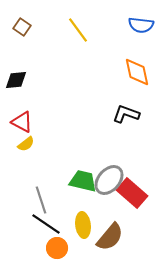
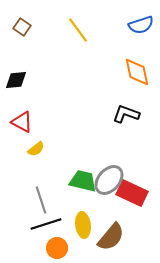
blue semicircle: rotated 25 degrees counterclockwise
yellow semicircle: moved 10 px right, 5 px down
red rectangle: rotated 16 degrees counterclockwise
black line: rotated 52 degrees counterclockwise
brown semicircle: moved 1 px right
